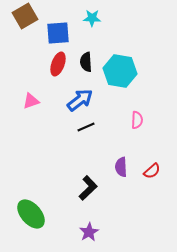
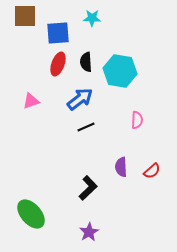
brown square: rotated 30 degrees clockwise
blue arrow: moved 1 px up
